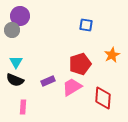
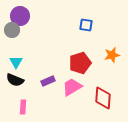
orange star: rotated 14 degrees clockwise
red pentagon: moved 1 px up
